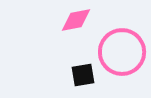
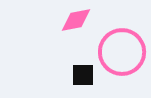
black square: rotated 10 degrees clockwise
